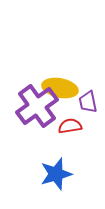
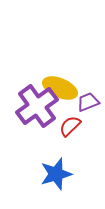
yellow ellipse: rotated 12 degrees clockwise
purple trapezoid: rotated 80 degrees clockwise
red semicircle: rotated 35 degrees counterclockwise
